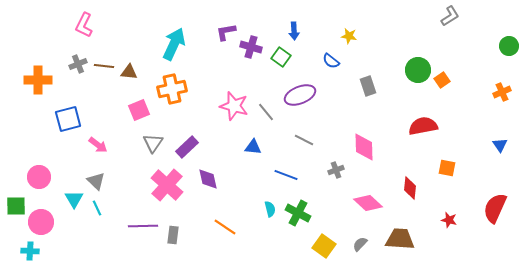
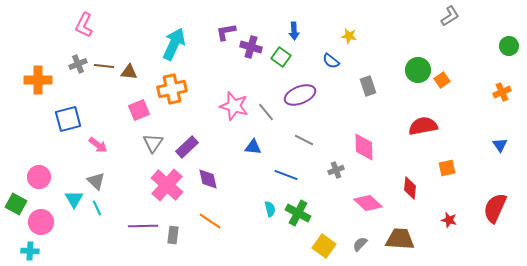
orange square at (447, 168): rotated 24 degrees counterclockwise
green square at (16, 206): moved 2 px up; rotated 30 degrees clockwise
orange line at (225, 227): moved 15 px left, 6 px up
